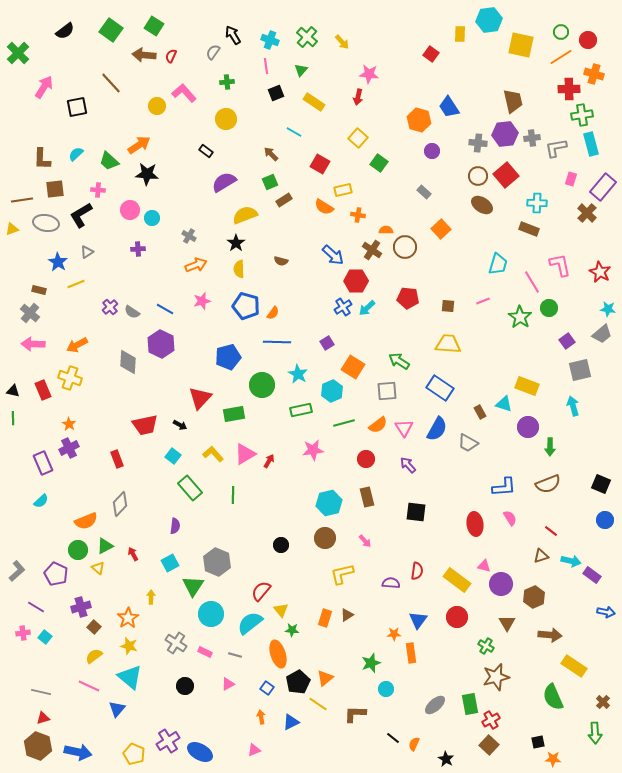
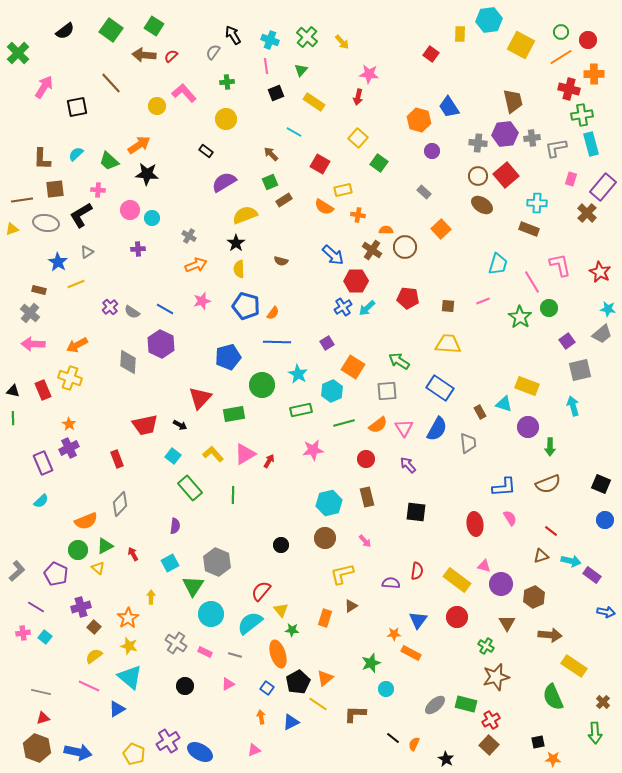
yellow square at (521, 45): rotated 16 degrees clockwise
red semicircle at (171, 56): rotated 24 degrees clockwise
orange cross at (594, 74): rotated 18 degrees counterclockwise
red cross at (569, 89): rotated 15 degrees clockwise
gray trapezoid at (468, 443): rotated 125 degrees counterclockwise
brown triangle at (347, 615): moved 4 px right, 9 px up
orange rectangle at (411, 653): rotated 54 degrees counterclockwise
green rectangle at (470, 704): moved 4 px left; rotated 65 degrees counterclockwise
blue triangle at (117, 709): rotated 18 degrees clockwise
brown hexagon at (38, 746): moved 1 px left, 2 px down
